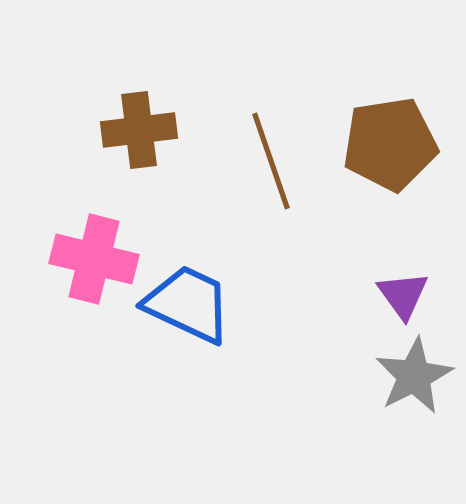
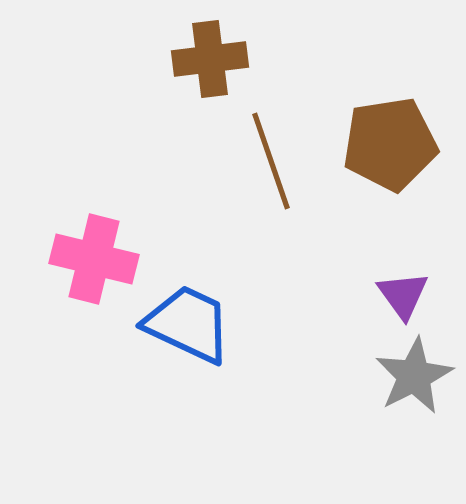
brown cross: moved 71 px right, 71 px up
blue trapezoid: moved 20 px down
